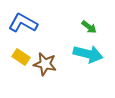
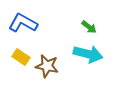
brown star: moved 2 px right, 2 px down
